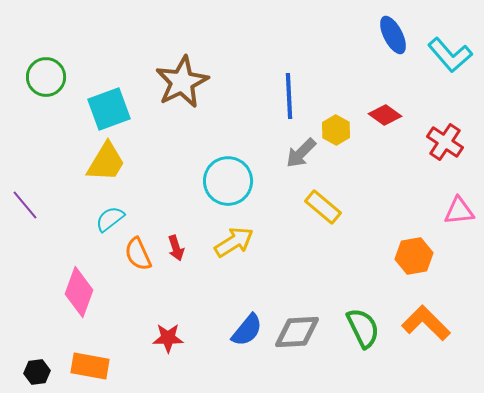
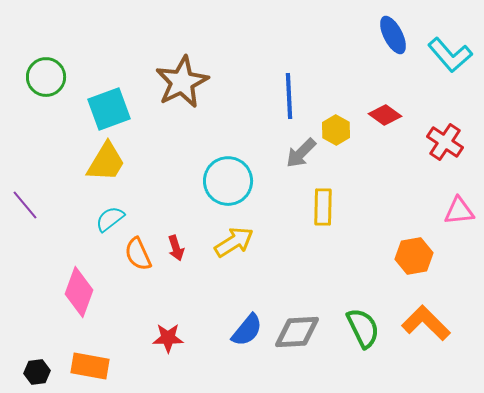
yellow rectangle: rotated 51 degrees clockwise
